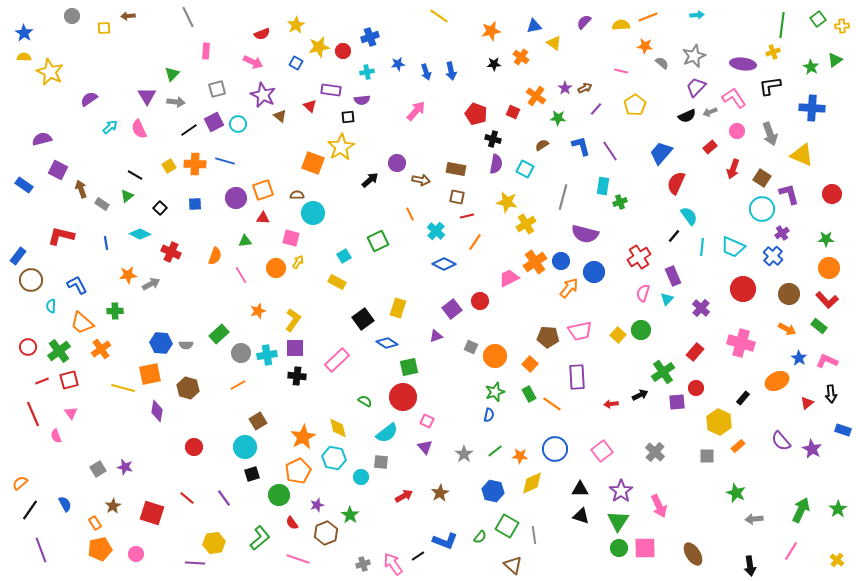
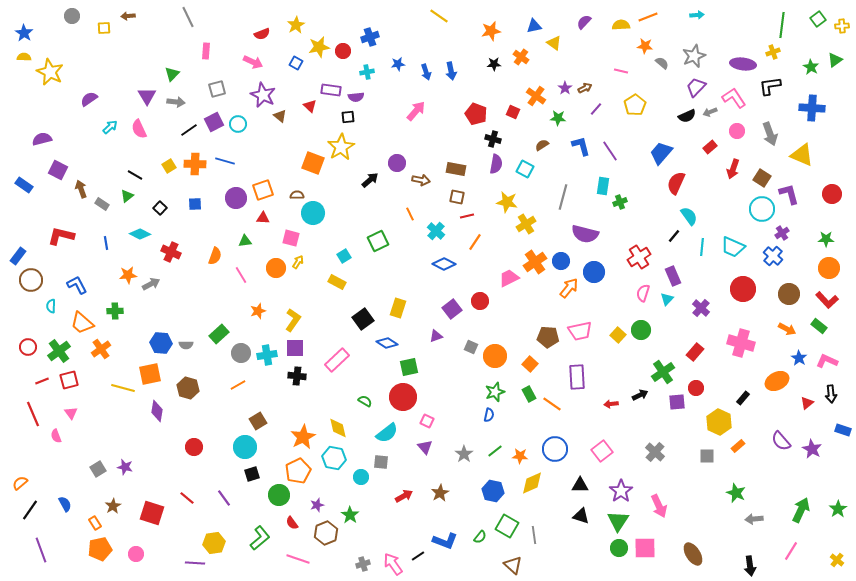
purple semicircle at (362, 100): moved 6 px left, 3 px up
black triangle at (580, 489): moved 4 px up
